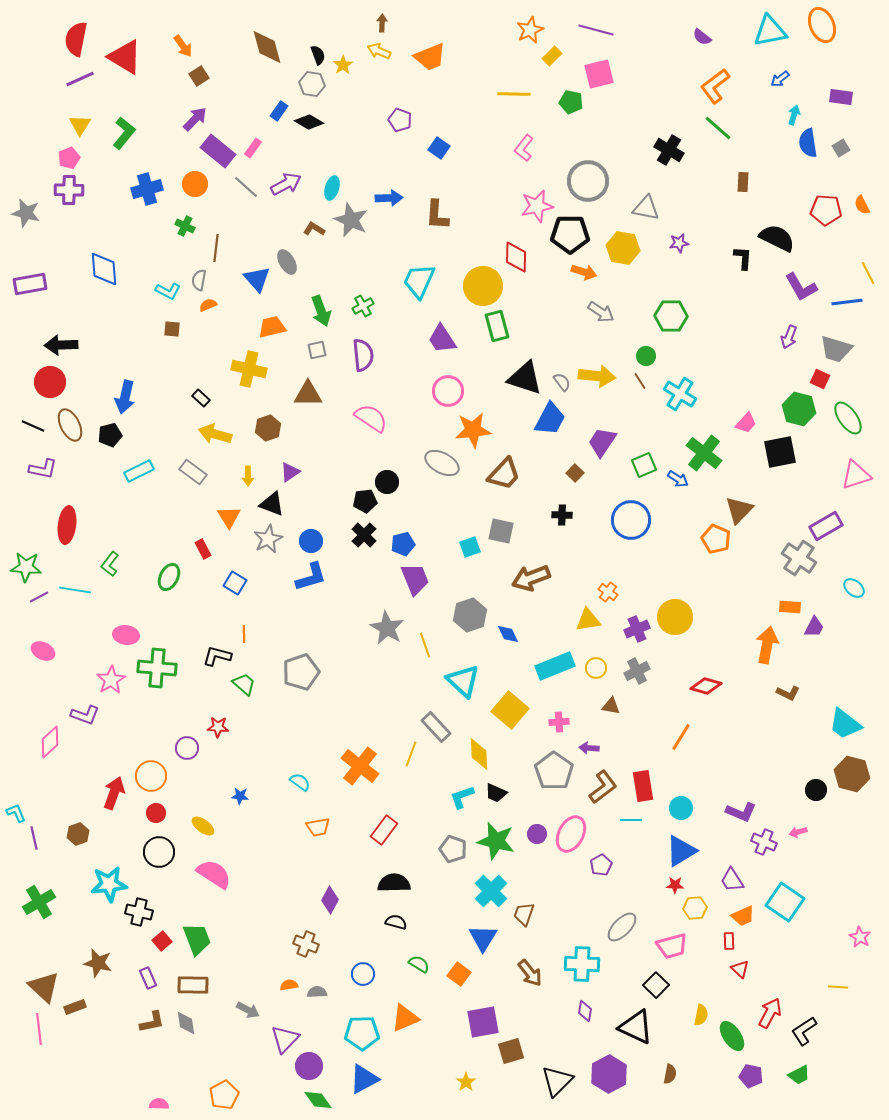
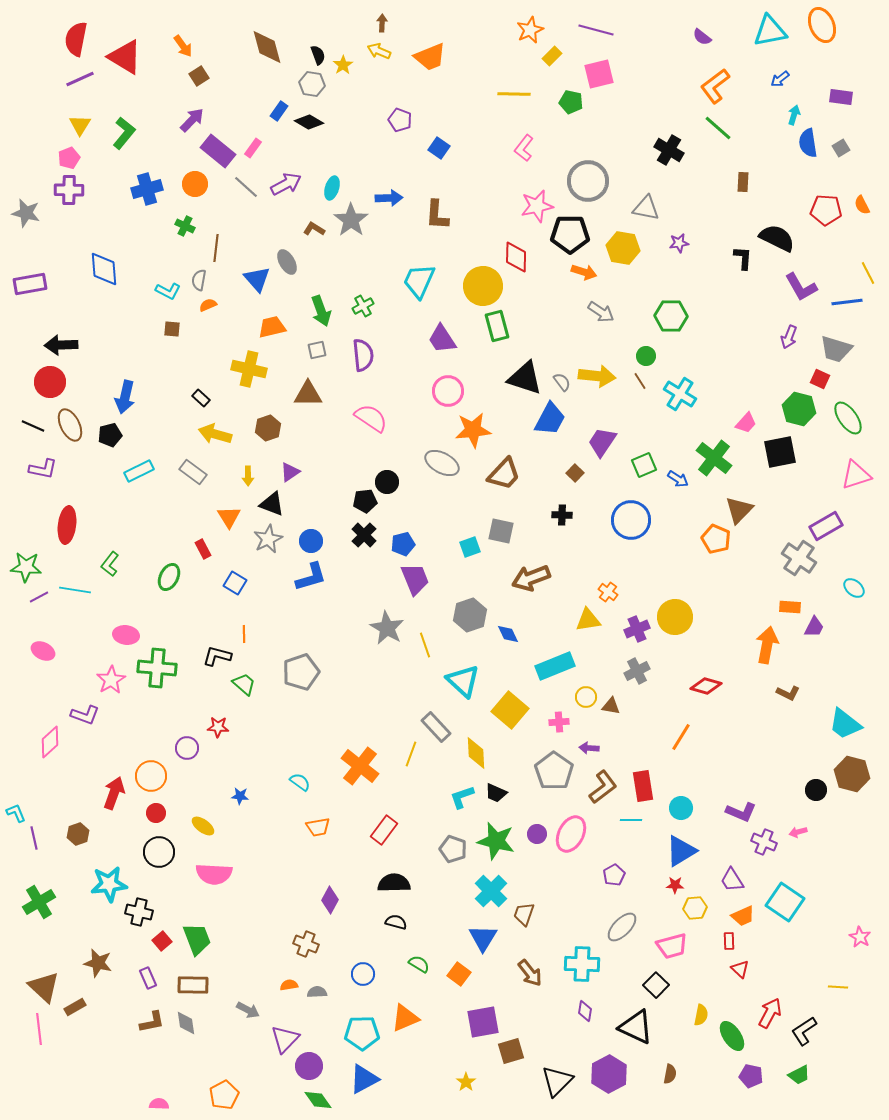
purple arrow at (195, 119): moved 3 px left, 1 px down
gray star at (351, 220): rotated 12 degrees clockwise
green cross at (704, 453): moved 10 px right, 5 px down
yellow circle at (596, 668): moved 10 px left, 29 px down
yellow diamond at (479, 754): moved 3 px left, 1 px up
purple pentagon at (601, 865): moved 13 px right, 10 px down
pink semicircle at (214, 874): rotated 150 degrees clockwise
brown rectangle at (75, 1007): rotated 10 degrees counterclockwise
